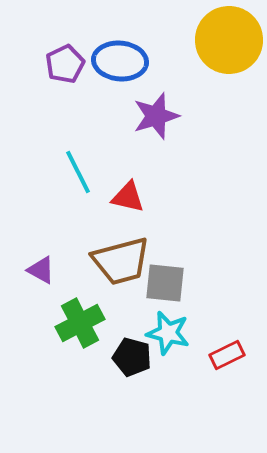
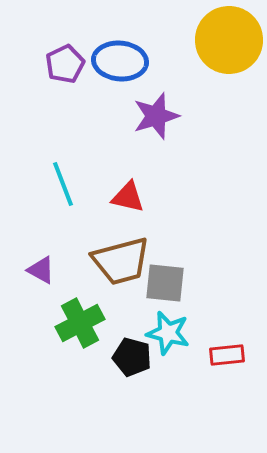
cyan line: moved 15 px left, 12 px down; rotated 6 degrees clockwise
red rectangle: rotated 20 degrees clockwise
